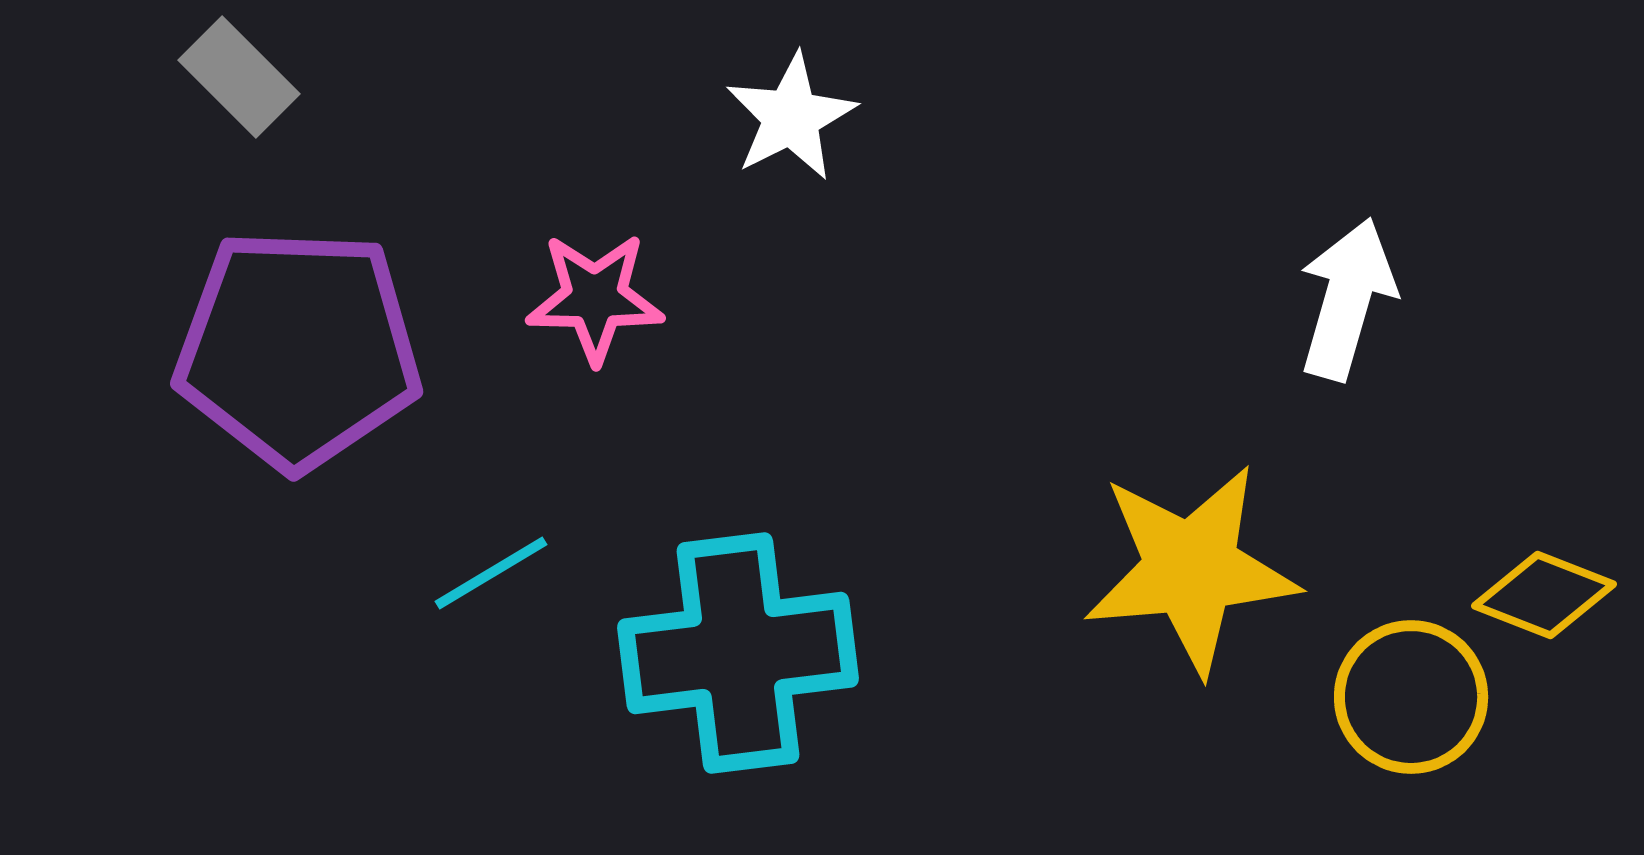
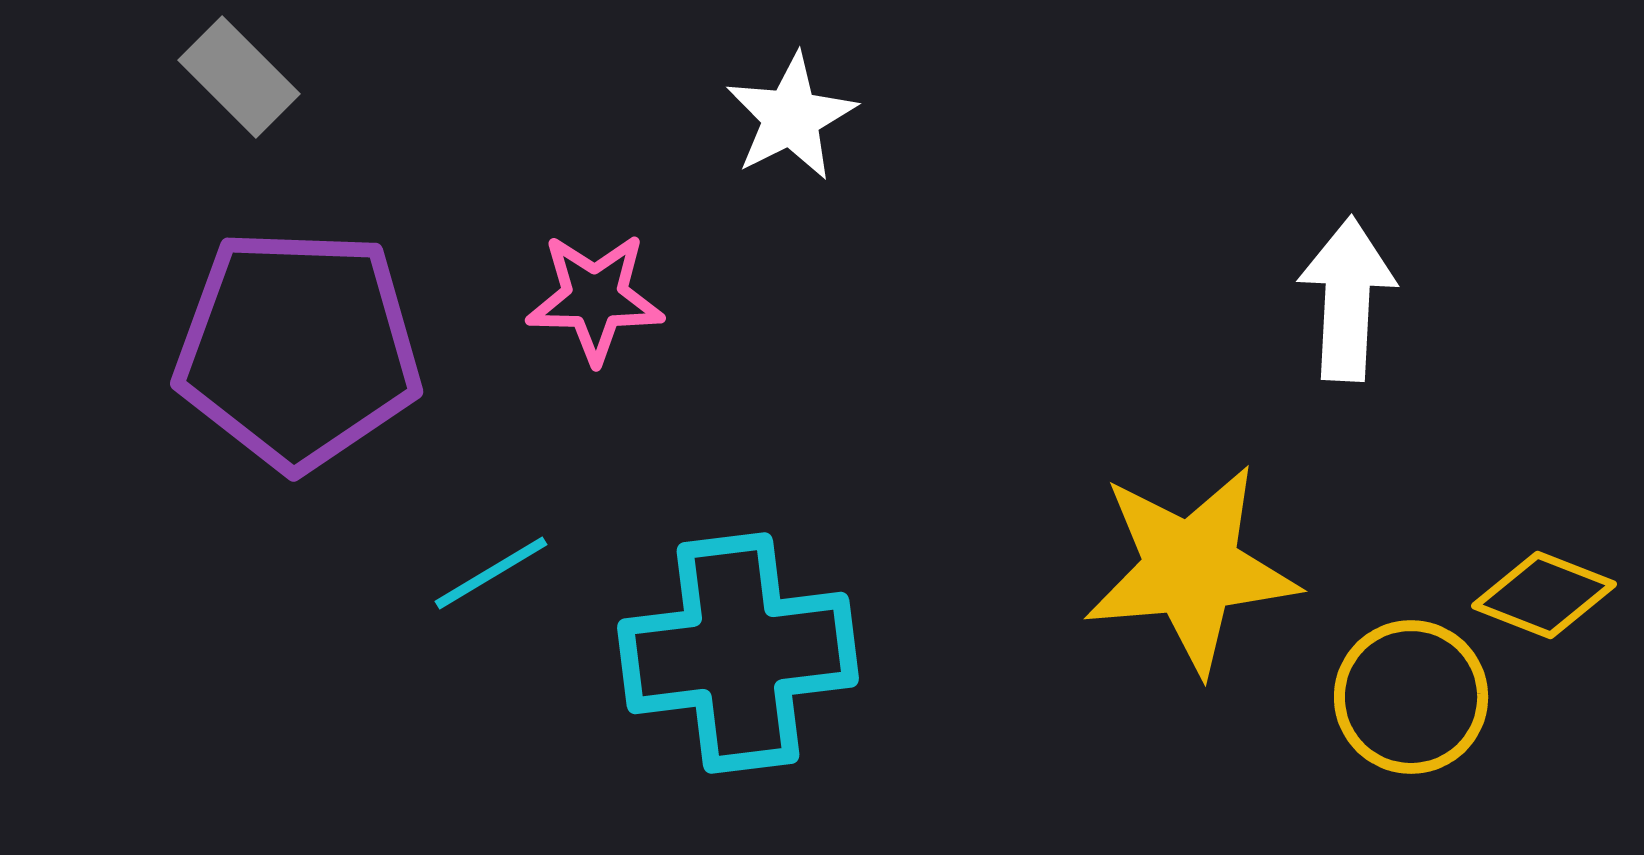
white arrow: rotated 13 degrees counterclockwise
